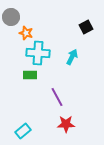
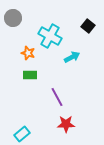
gray circle: moved 2 px right, 1 px down
black square: moved 2 px right, 1 px up; rotated 24 degrees counterclockwise
orange star: moved 2 px right, 20 px down
cyan cross: moved 12 px right, 17 px up; rotated 25 degrees clockwise
cyan arrow: rotated 35 degrees clockwise
cyan rectangle: moved 1 px left, 3 px down
